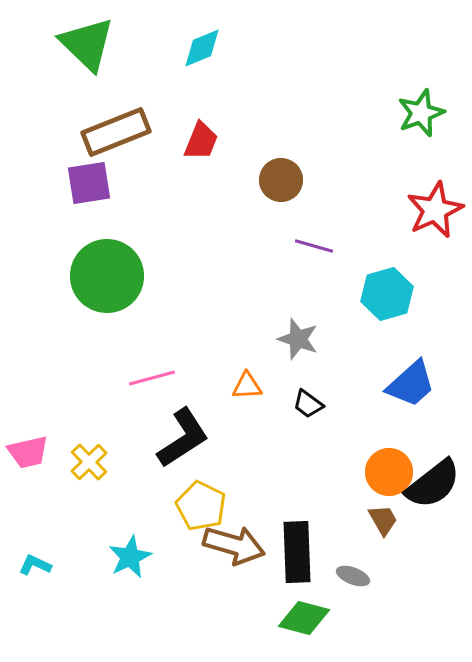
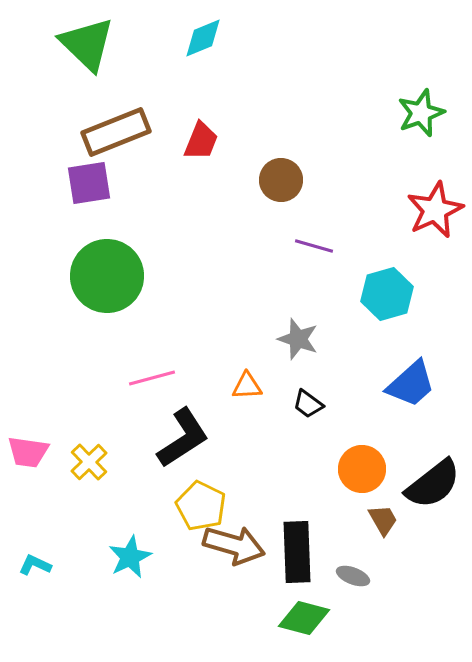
cyan diamond: moved 1 px right, 10 px up
pink trapezoid: rotated 21 degrees clockwise
orange circle: moved 27 px left, 3 px up
